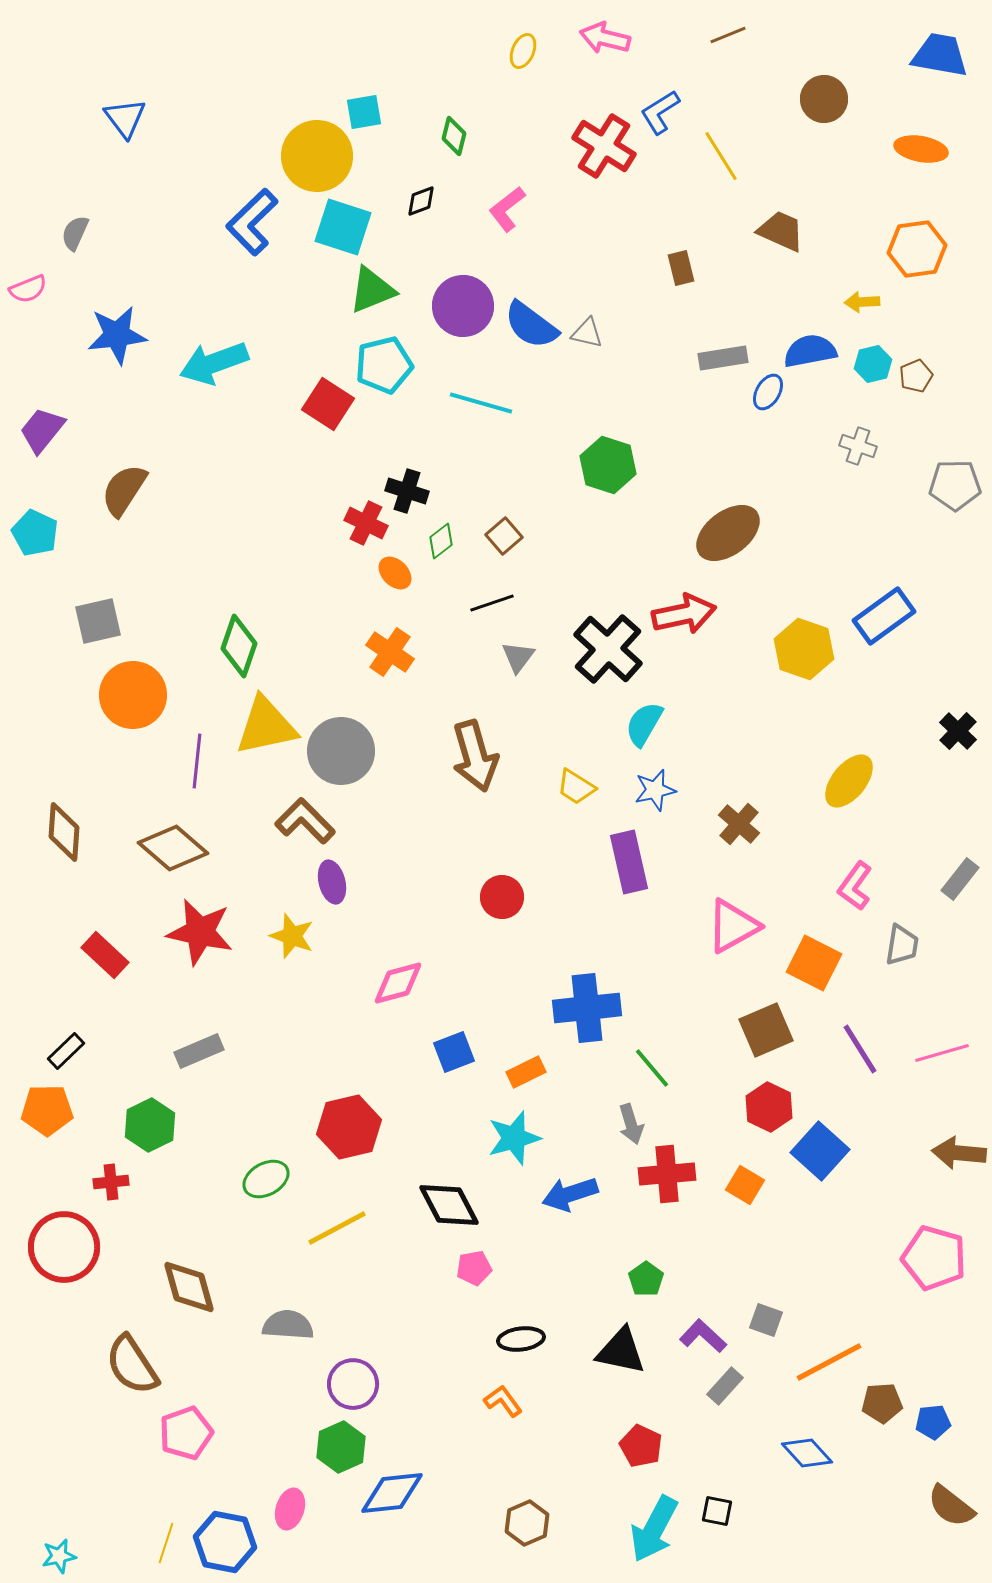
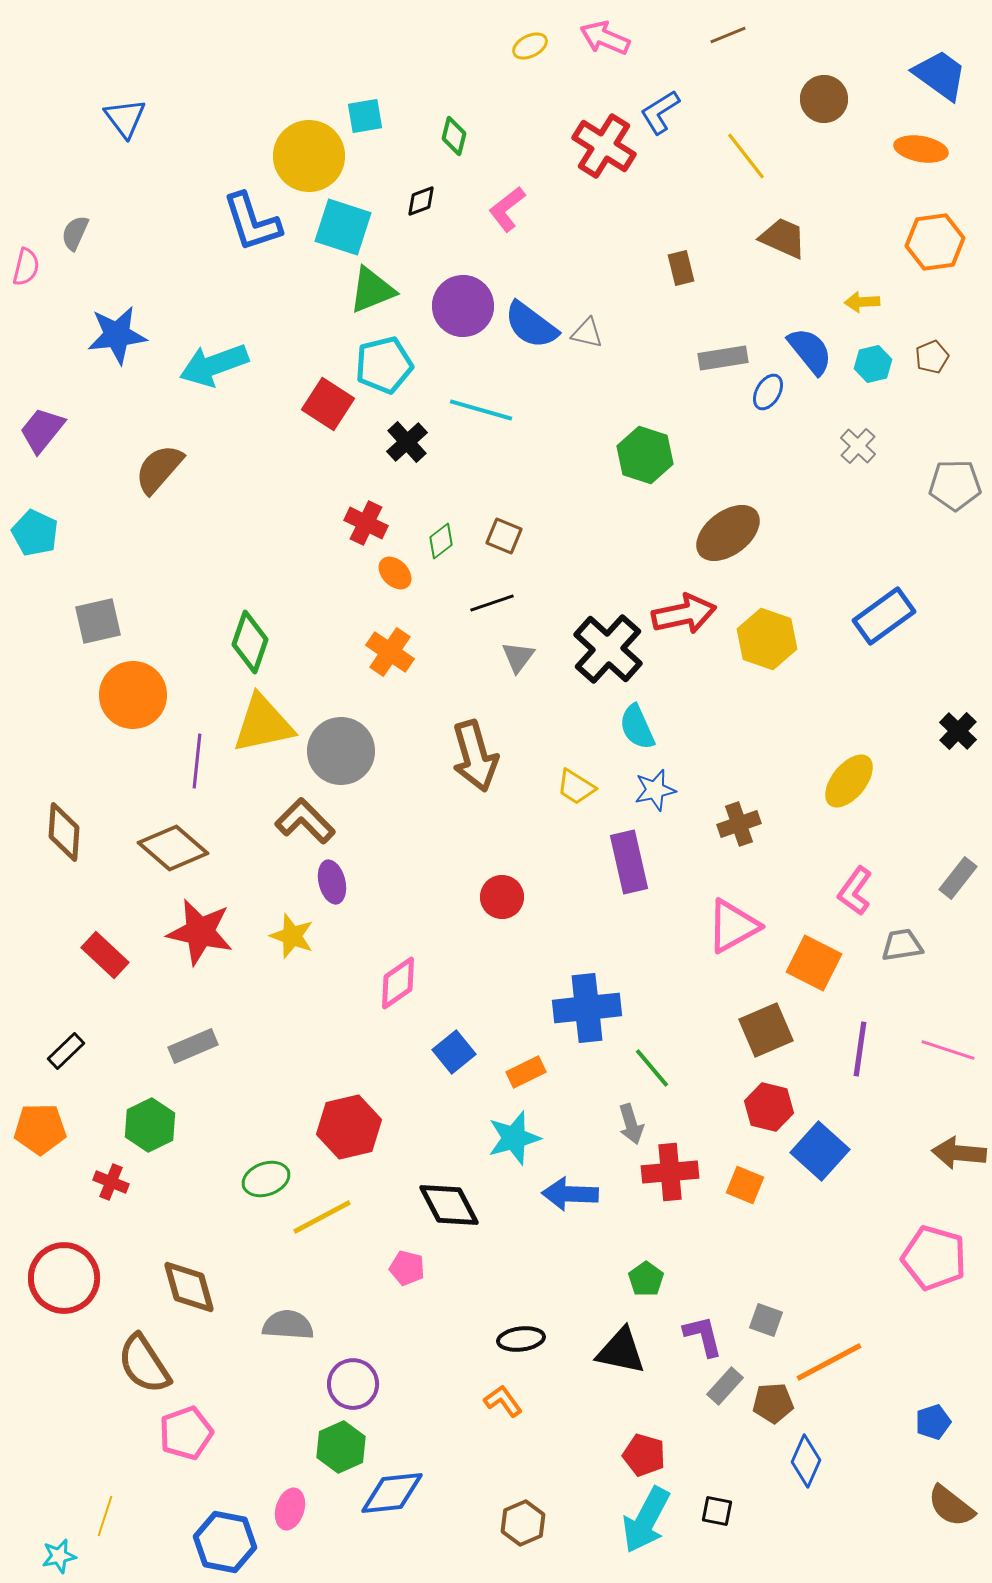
pink arrow at (605, 38): rotated 9 degrees clockwise
yellow ellipse at (523, 51): moved 7 px right, 5 px up; rotated 40 degrees clockwise
blue trapezoid at (940, 55): moved 20 px down; rotated 26 degrees clockwise
cyan square at (364, 112): moved 1 px right, 4 px down
yellow circle at (317, 156): moved 8 px left
yellow line at (721, 156): moved 25 px right; rotated 6 degrees counterclockwise
blue L-shape at (252, 222): rotated 64 degrees counterclockwise
brown trapezoid at (781, 231): moved 2 px right, 7 px down
orange hexagon at (917, 249): moved 18 px right, 7 px up
pink semicircle at (28, 289): moved 2 px left, 22 px up; rotated 54 degrees counterclockwise
blue semicircle at (810, 351): rotated 62 degrees clockwise
cyan arrow at (214, 363): moved 2 px down
brown pentagon at (916, 376): moved 16 px right, 19 px up
cyan line at (481, 403): moved 7 px down
gray cross at (858, 446): rotated 24 degrees clockwise
green hexagon at (608, 465): moved 37 px right, 10 px up
brown semicircle at (124, 490): moved 35 px right, 21 px up; rotated 8 degrees clockwise
black cross at (407, 491): moved 49 px up; rotated 30 degrees clockwise
brown square at (504, 536): rotated 27 degrees counterclockwise
green diamond at (239, 646): moved 11 px right, 4 px up
yellow hexagon at (804, 649): moved 37 px left, 10 px up
cyan semicircle at (644, 724): moved 7 px left, 3 px down; rotated 54 degrees counterclockwise
yellow triangle at (266, 726): moved 3 px left, 2 px up
brown cross at (739, 824): rotated 30 degrees clockwise
gray rectangle at (960, 879): moved 2 px left, 1 px up
pink L-shape at (855, 886): moved 5 px down
gray trapezoid at (902, 945): rotated 108 degrees counterclockwise
pink diamond at (398, 983): rotated 20 degrees counterclockwise
purple line at (860, 1049): rotated 40 degrees clockwise
gray rectangle at (199, 1051): moved 6 px left, 5 px up
blue square at (454, 1052): rotated 18 degrees counterclockwise
pink line at (942, 1053): moved 6 px right, 3 px up; rotated 34 degrees clockwise
red hexagon at (769, 1107): rotated 12 degrees counterclockwise
orange pentagon at (47, 1110): moved 7 px left, 19 px down
red cross at (667, 1174): moved 3 px right, 2 px up
green ellipse at (266, 1179): rotated 9 degrees clockwise
red cross at (111, 1182): rotated 28 degrees clockwise
orange square at (745, 1185): rotated 9 degrees counterclockwise
blue arrow at (570, 1194): rotated 20 degrees clockwise
yellow line at (337, 1228): moved 15 px left, 11 px up
red circle at (64, 1247): moved 31 px down
pink pentagon at (474, 1268): moved 67 px left; rotated 24 degrees clockwise
purple L-shape at (703, 1336): rotated 33 degrees clockwise
brown semicircle at (132, 1365): moved 12 px right, 1 px up
brown pentagon at (882, 1403): moved 109 px left
blue pentagon at (933, 1422): rotated 12 degrees counterclockwise
red pentagon at (641, 1446): moved 3 px right, 9 px down; rotated 9 degrees counterclockwise
blue diamond at (807, 1453): moved 1 px left, 8 px down; rotated 66 degrees clockwise
brown hexagon at (527, 1523): moved 4 px left
cyan arrow at (654, 1529): moved 8 px left, 9 px up
yellow line at (166, 1543): moved 61 px left, 27 px up
